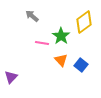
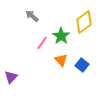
pink line: rotated 64 degrees counterclockwise
blue square: moved 1 px right
